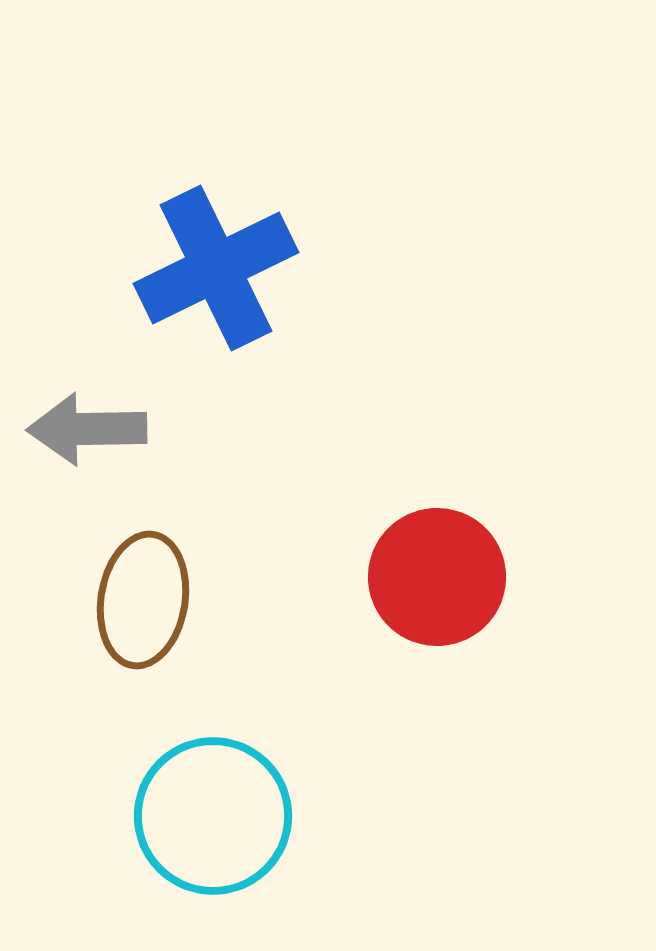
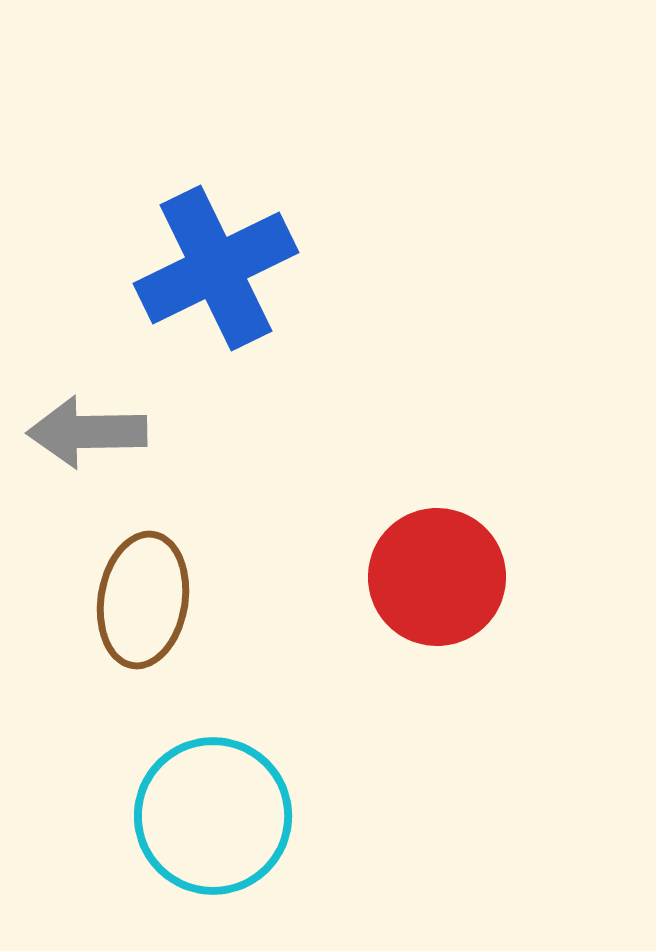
gray arrow: moved 3 px down
